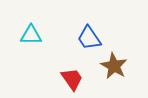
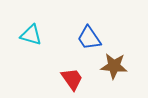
cyan triangle: rotated 15 degrees clockwise
brown star: rotated 24 degrees counterclockwise
